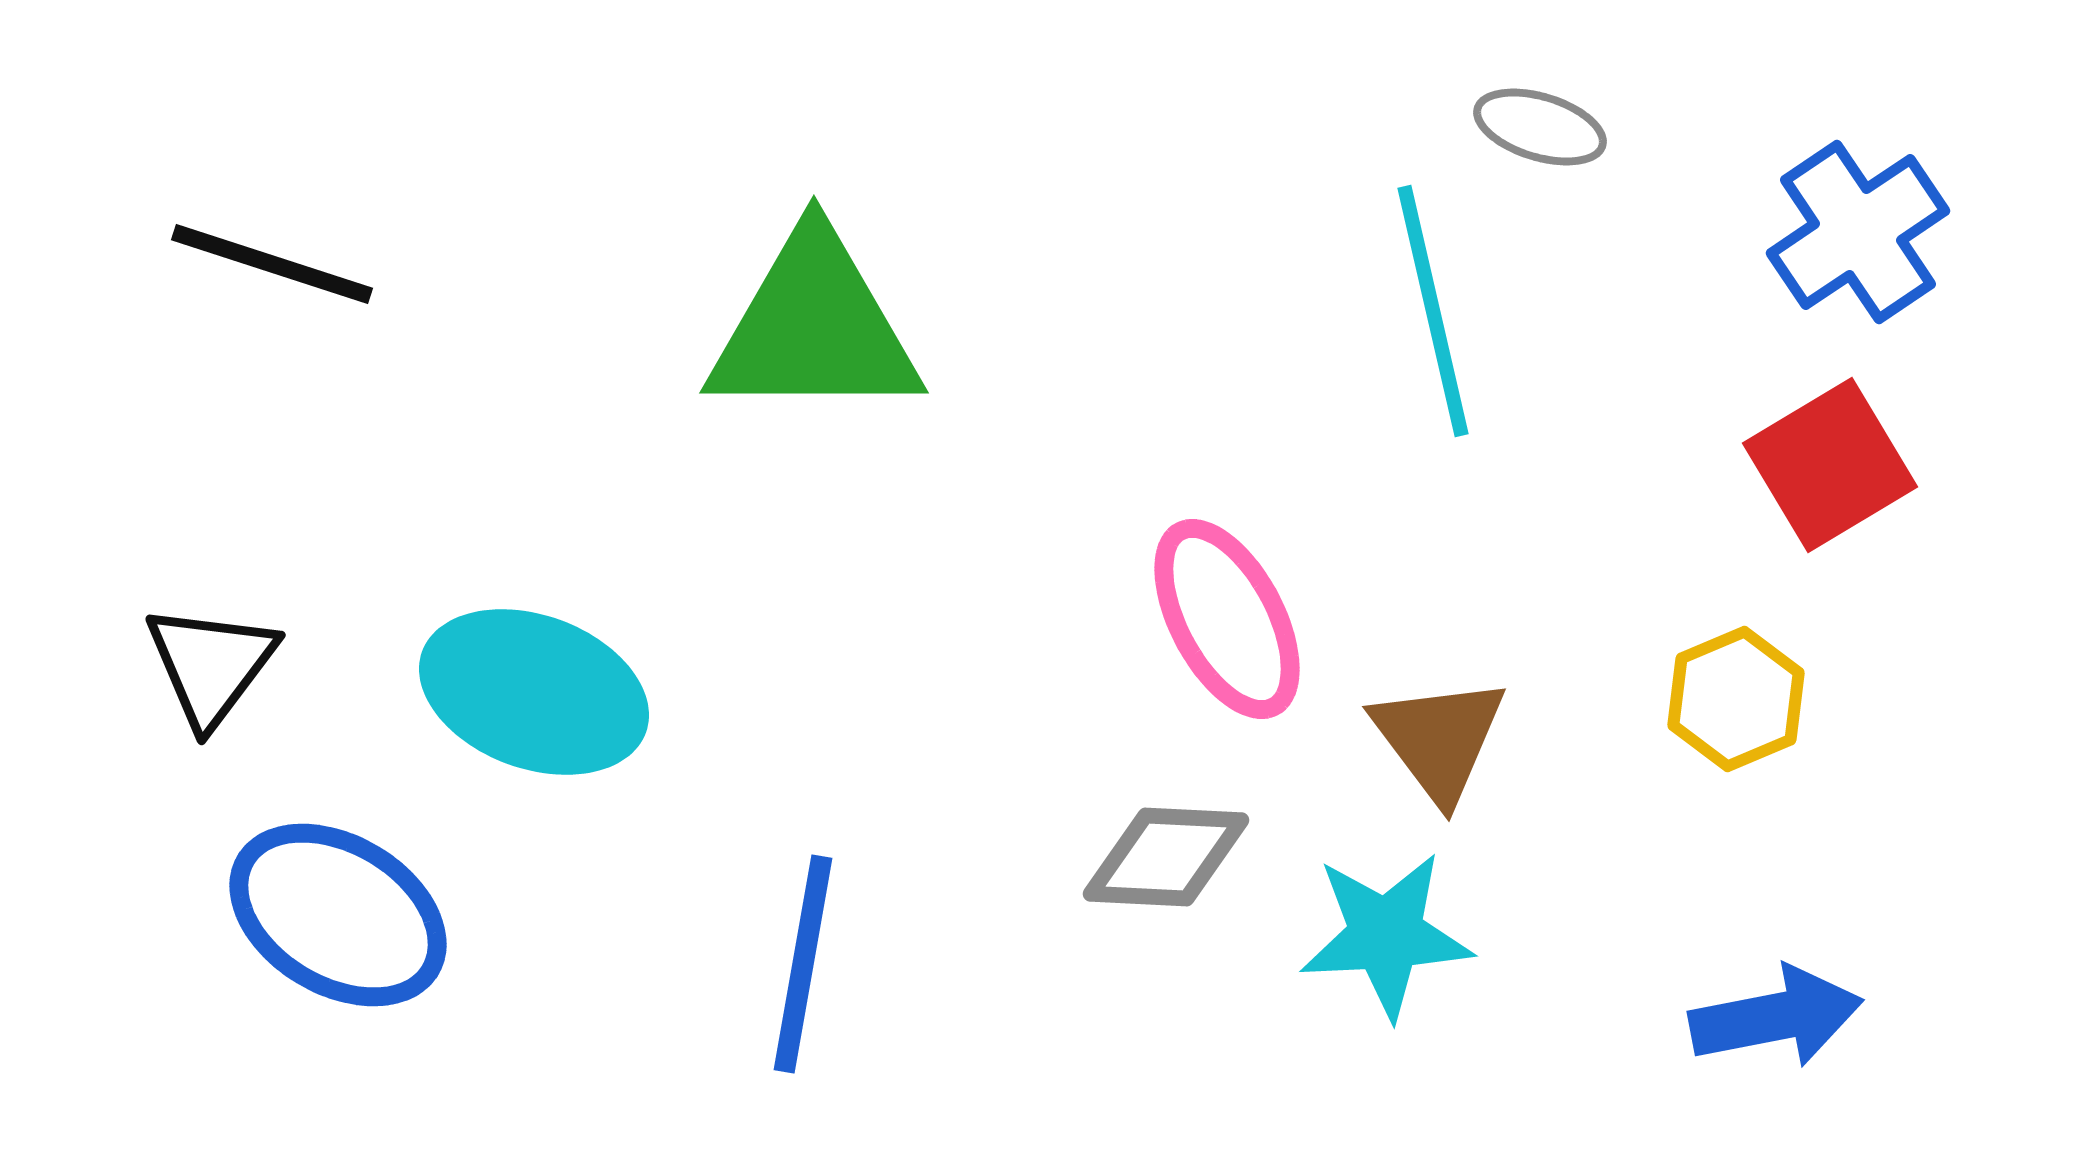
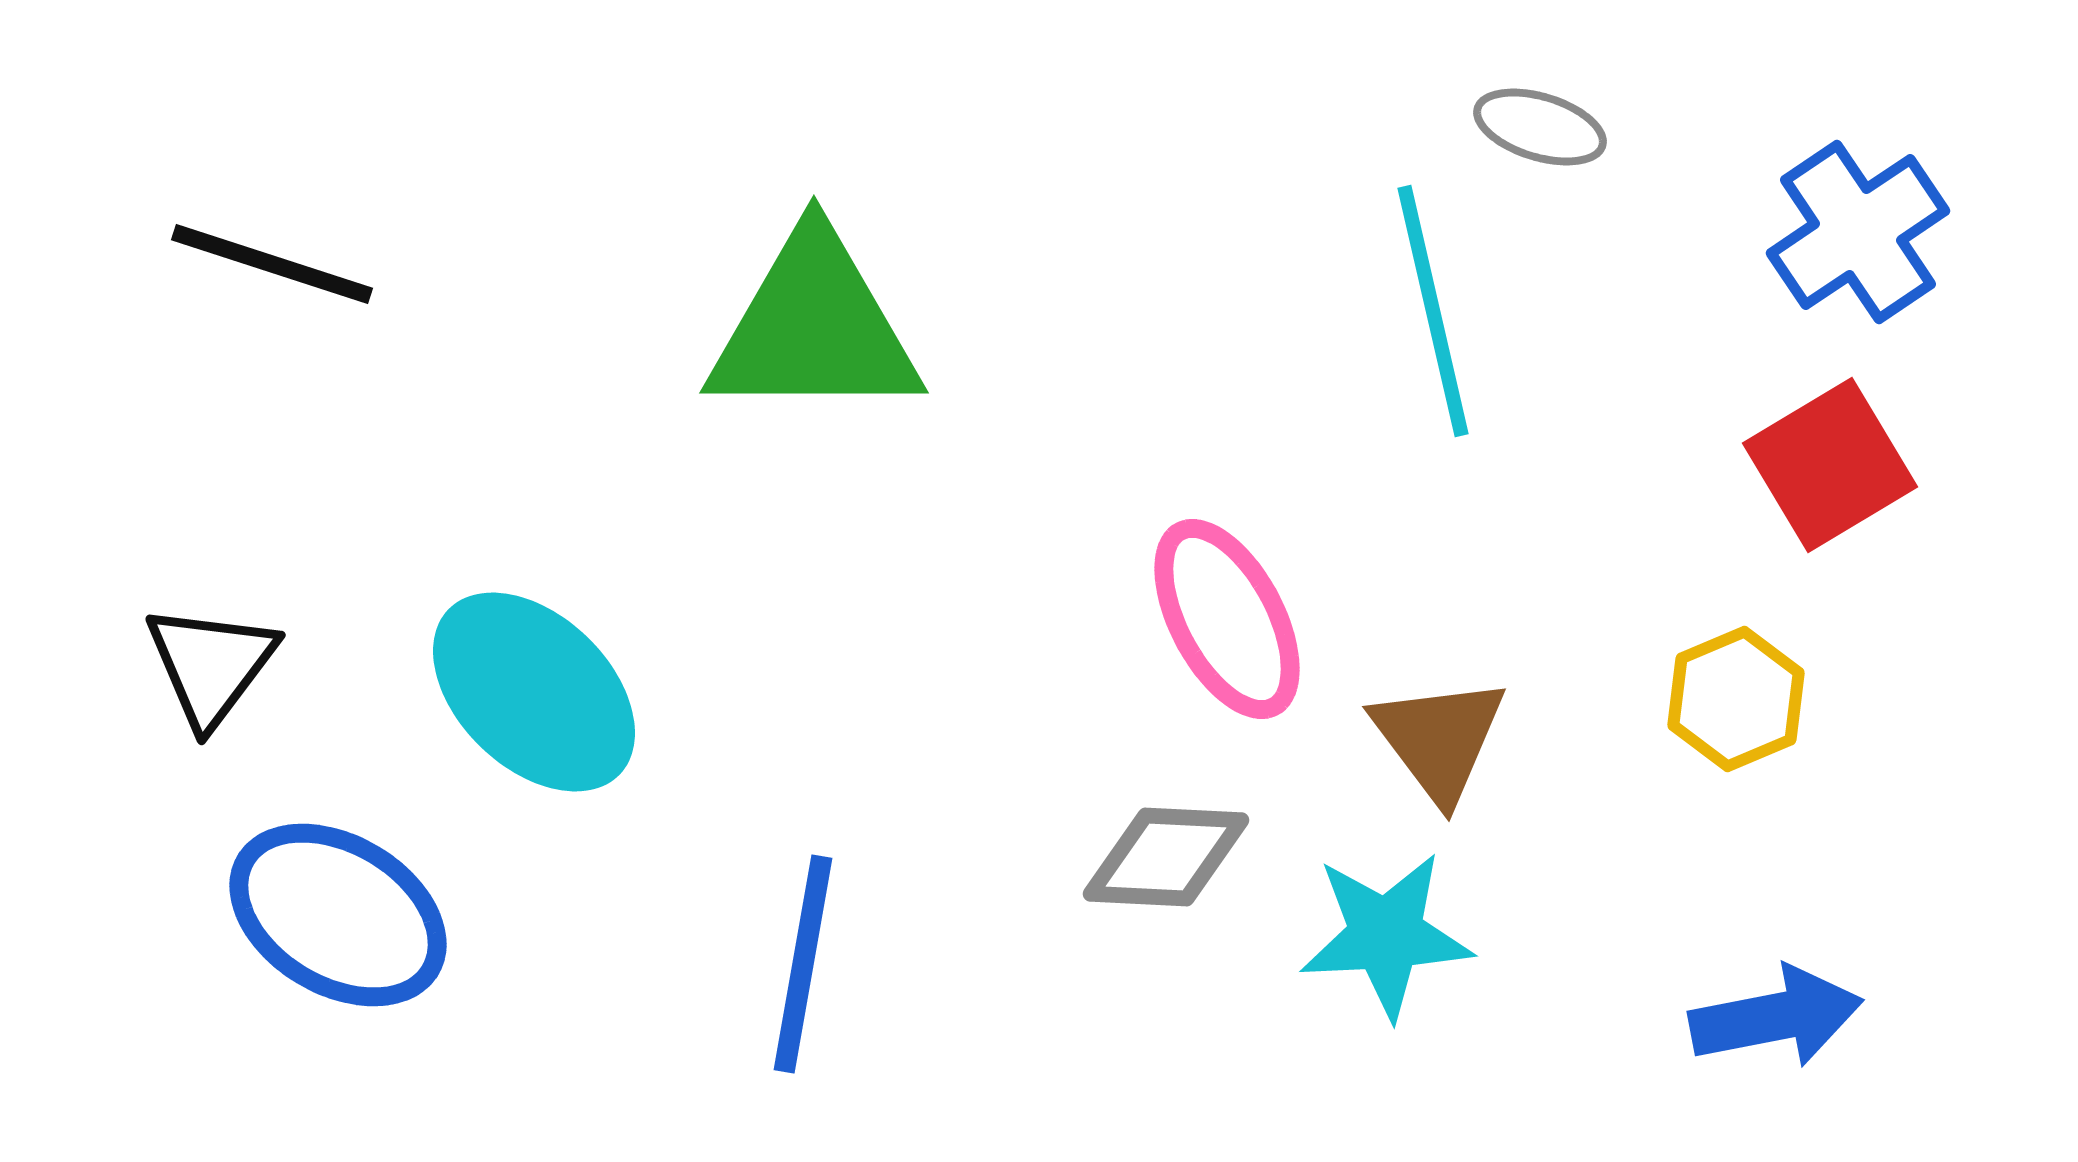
cyan ellipse: rotated 24 degrees clockwise
